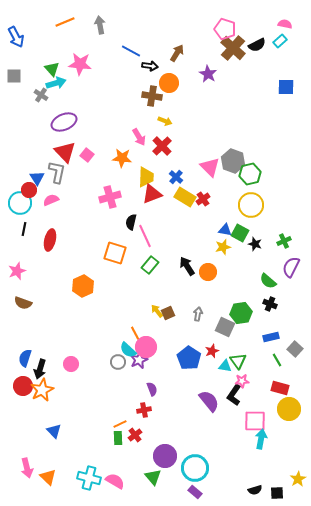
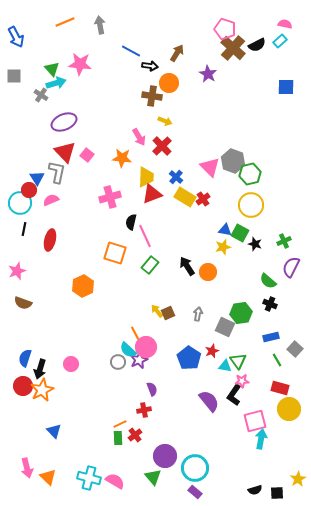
pink square at (255, 421): rotated 15 degrees counterclockwise
